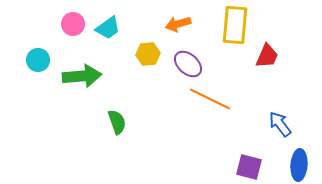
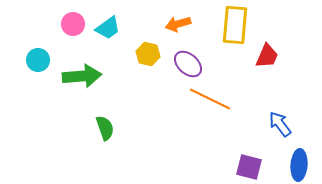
yellow hexagon: rotated 20 degrees clockwise
green semicircle: moved 12 px left, 6 px down
